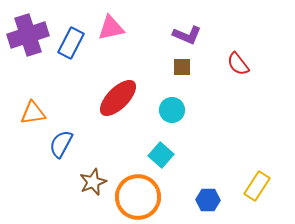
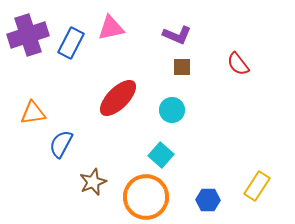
purple L-shape: moved 10 px left
orange circle: moved 8 px right
